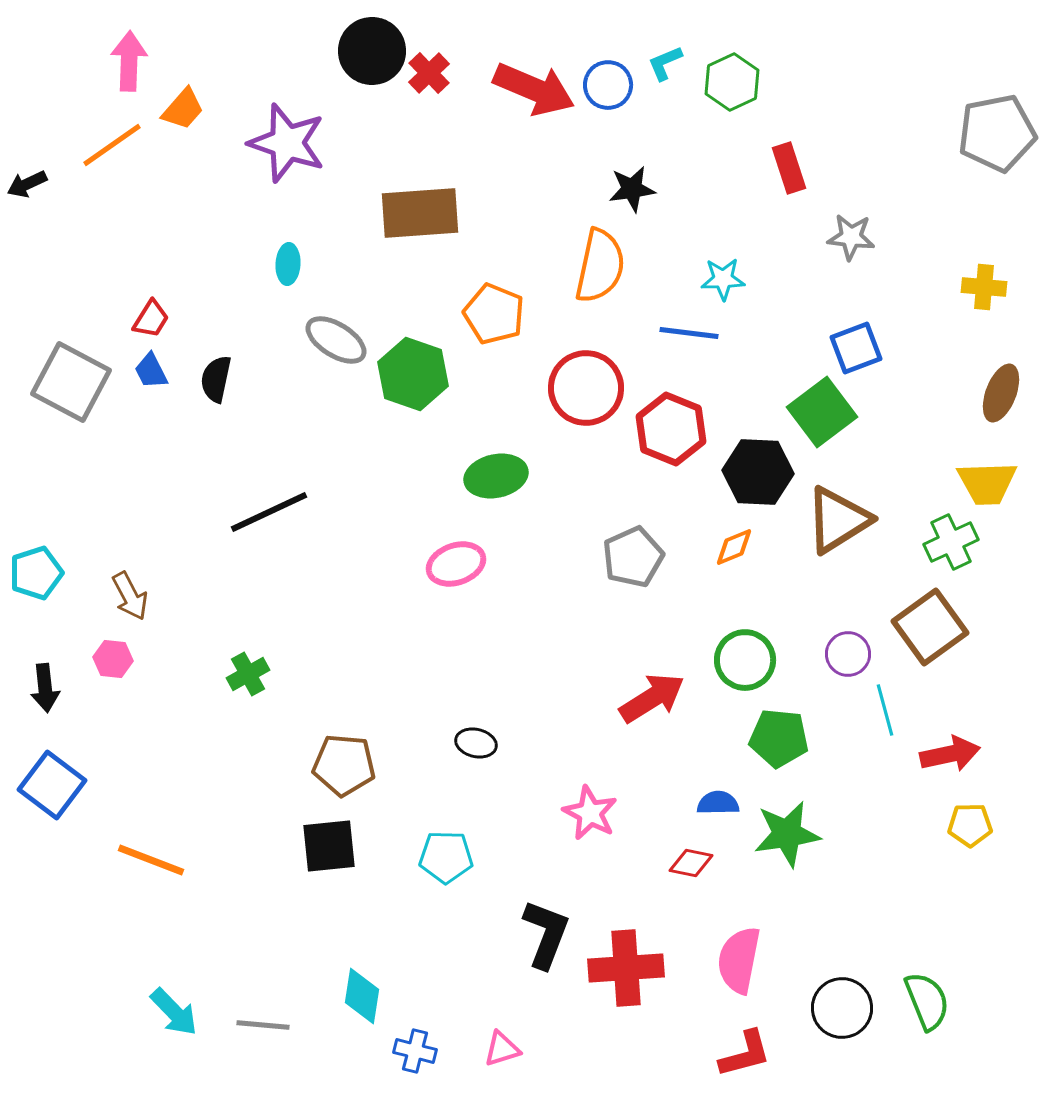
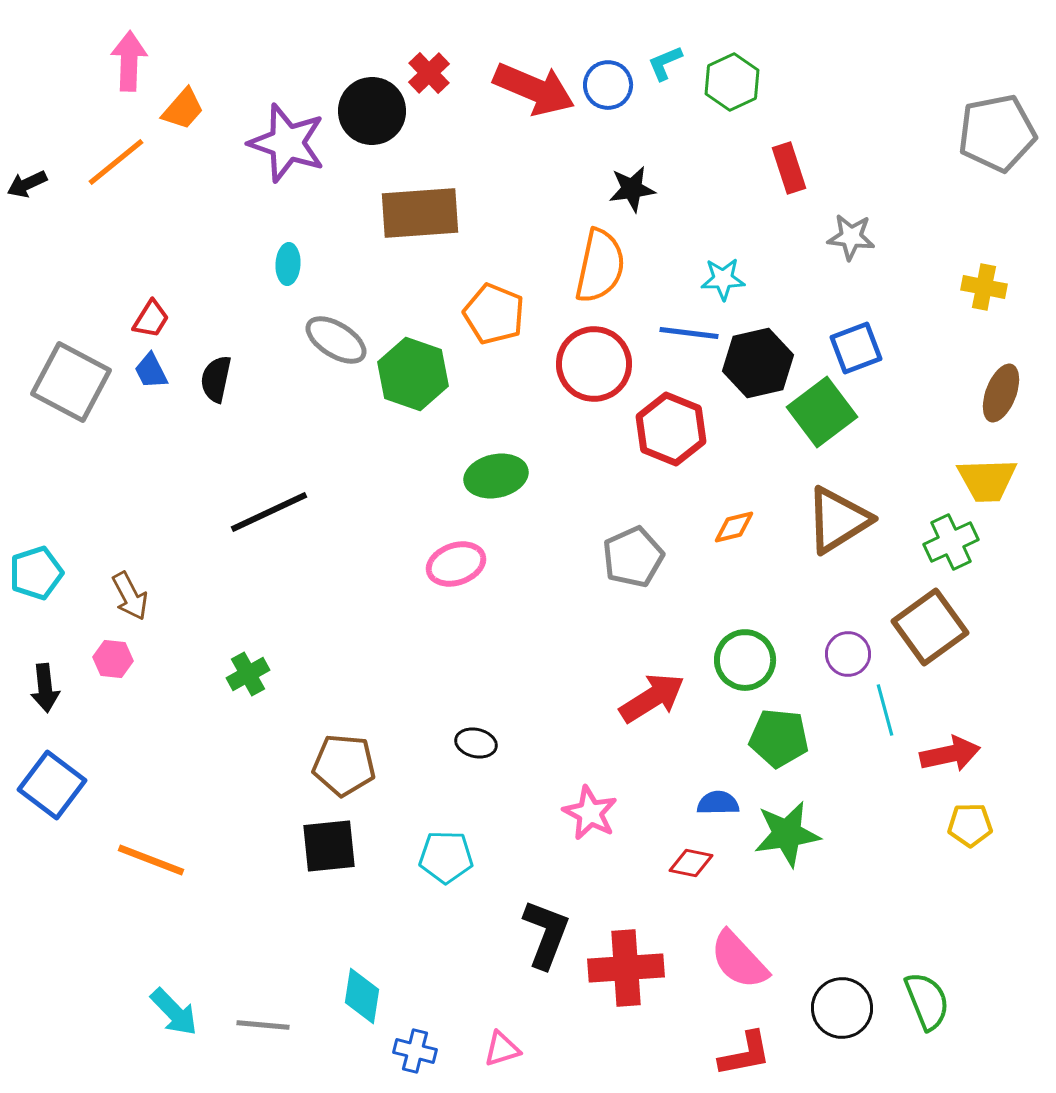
black circle at (372, 51): moved 60 px down
orange line at (112, 145): moved 4 px right, 17 px down; rotated 4 degrees counterclockwise
yellow cross at (984, 287): rotated 6 degrees clockwise
red circle at (586, 388): moved 8 px right, 24 px up
black hexagon at (758, 472): moved 109 px up; rotated 16 degrees counterclockwise
yellow trapezoid at (987, 483): moved 3 px up
orange diamond at (734, 547): moved 20 px up; rotated 9 degrees clockwise
pink semicircle at (739, 960): rotated 54 degrees counterclockwise
red L-shape at (745, 1054): rotated 4 degrees clockwise
